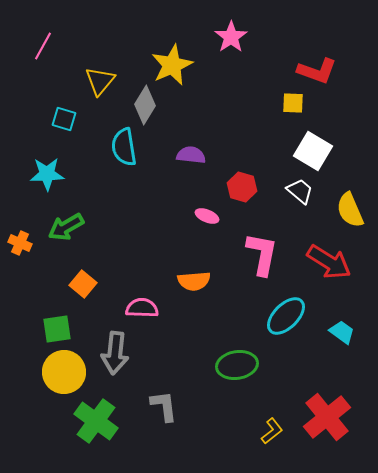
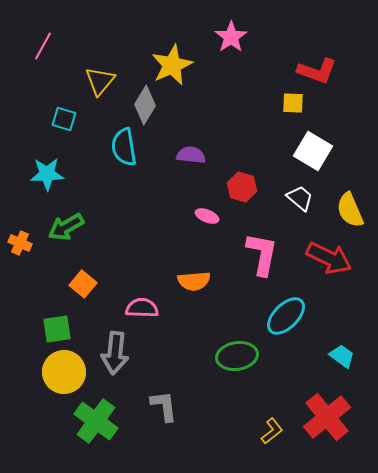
white trapezoid: moved 7 px down
red arrow: moved 4 px up; rotated 6 degrees counterclockwise
cyan trapezoid: moved 24 px down
green ellipse: moved 9 px up
